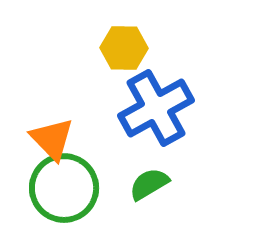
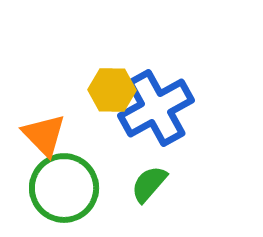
yellow hexagon: moved 12 px left, 42 px down
orange triangle: moved 8 px left, 4 px up
green semicircle: rotated 18 degrees counterclockwise
